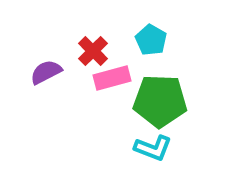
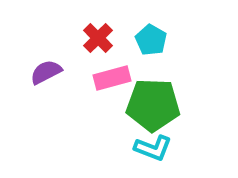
red cross: moved 5 px right, 13 px up
green pentagon: moved 7 px left, 4 px down
